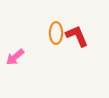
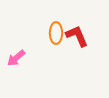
pink arrow: moved 1 px right, 1 px down
